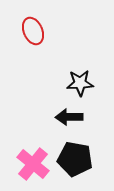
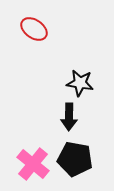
red ellipse: moved 1 px right, 2 px up; rotated 32 degrees counterclockwise
black star: rotated 12 degrees clockwise
black arrow: rotated 88 degrees counterclockwise
